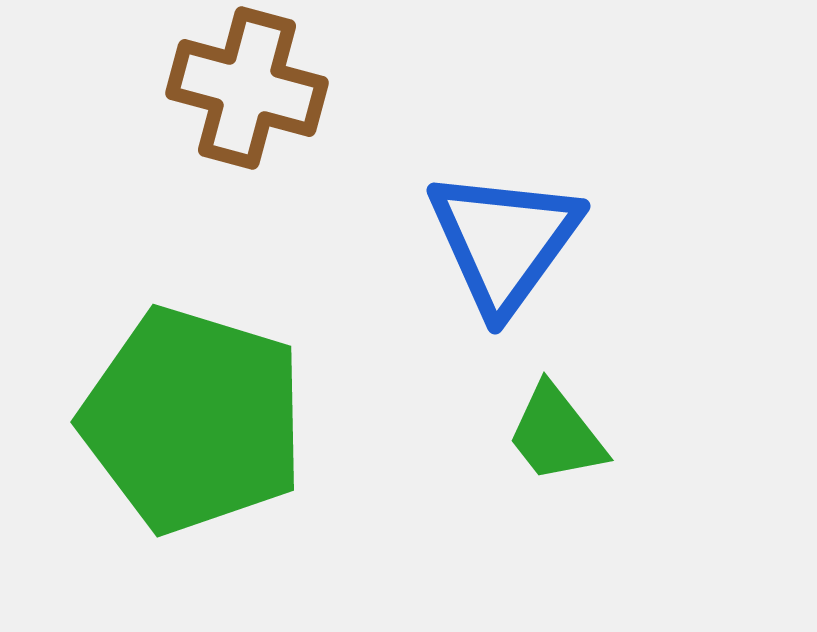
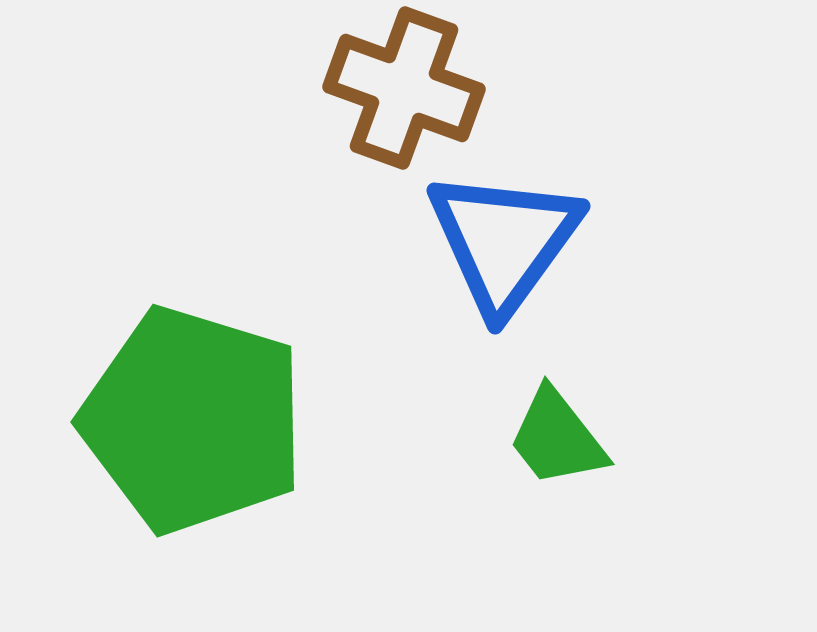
brown cross: moved 157 px right; rotated 5 degrees clockwise
green trapezoid: moved 1 px right, 4 px down
